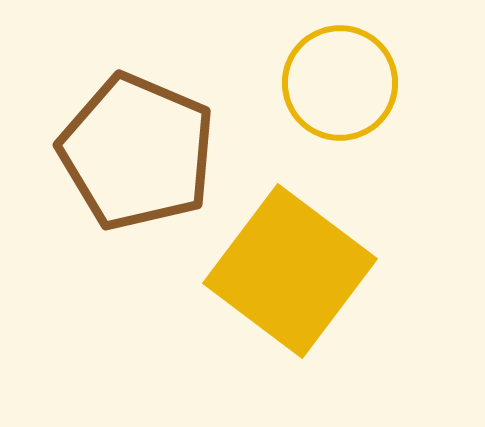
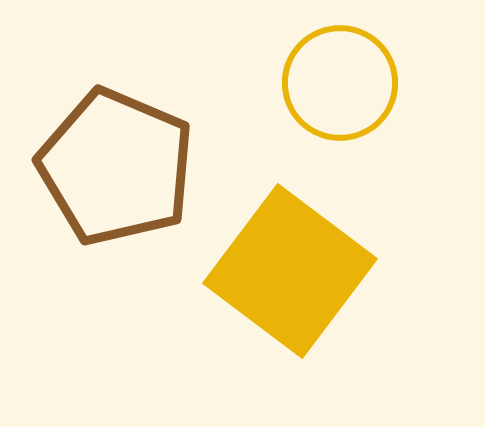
brown pentagon: moved 21 px left, 15 px down
